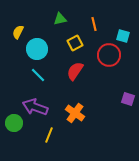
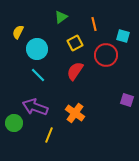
green triangle: moved 1 px right, 2 px up; rotated 24 degrees counterclockwise
red circle: moved 3 px left
purple square: moved 1 px left, 1 px down
